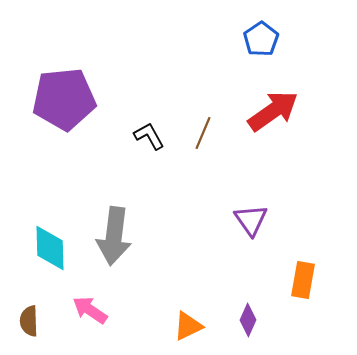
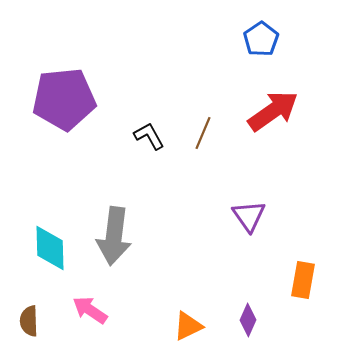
purple triangle: moved 2 px left, 4 px up
